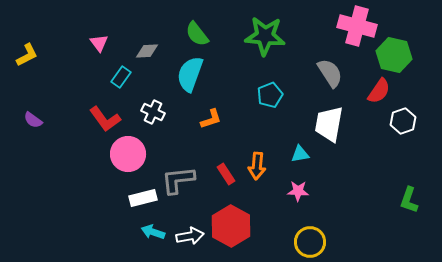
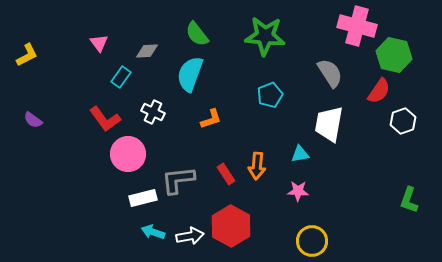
yellow circle: moved 2 px right, 1 px up
